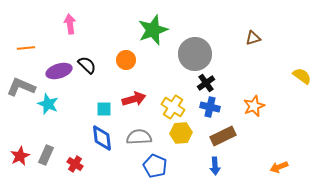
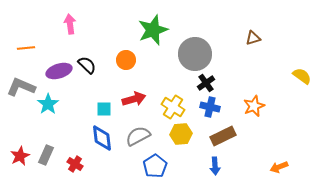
cyan star: rotated 15 degrees clockwise
yellow hexagon: moved 1 px down
gray semicircle: moved 1 px left, 1 px up; rotated 25 degrees counterclockwise
blue pentagon: rotated 15 degrees clockwise
